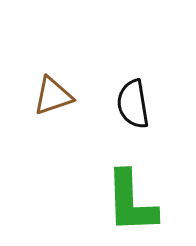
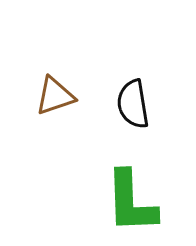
brown triangle: moved 2 px right
